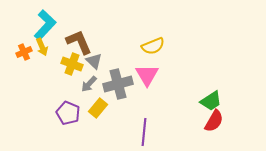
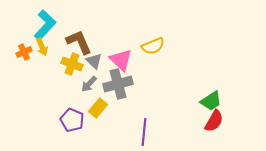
pink triangle: moved 26 px left, 15 px up; rotated 15 degrees counterclockwise
purple pentagon: moved 4 px right, 7 px down
